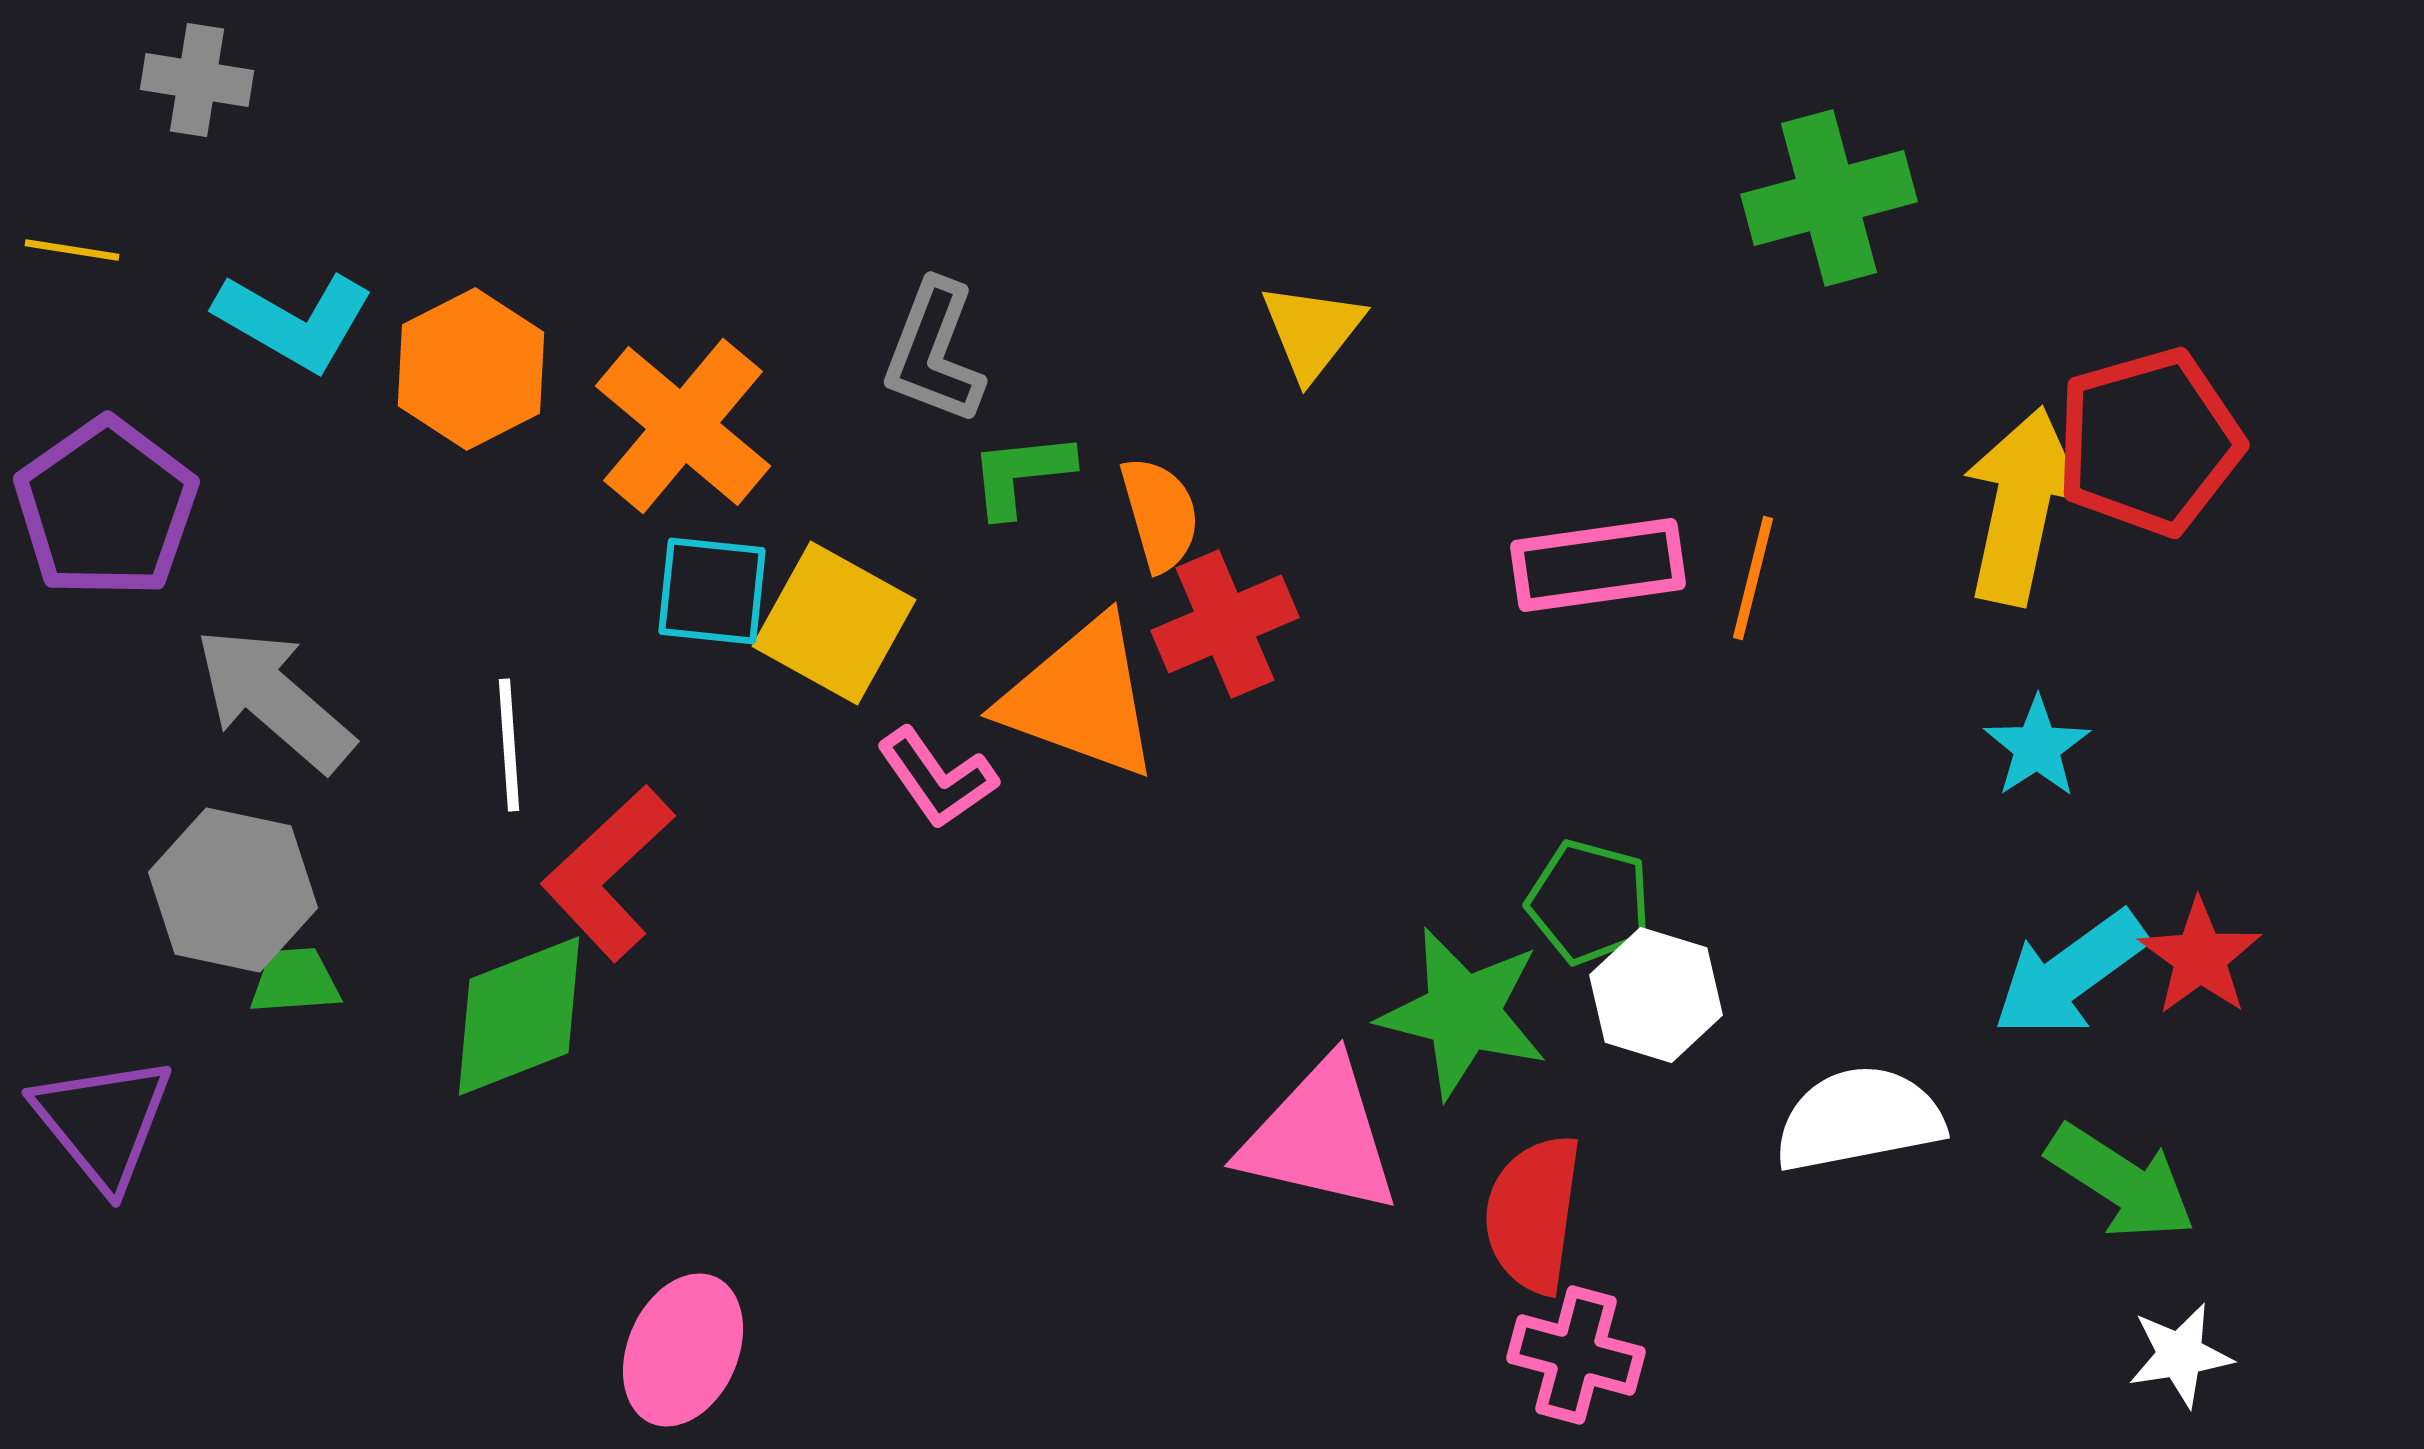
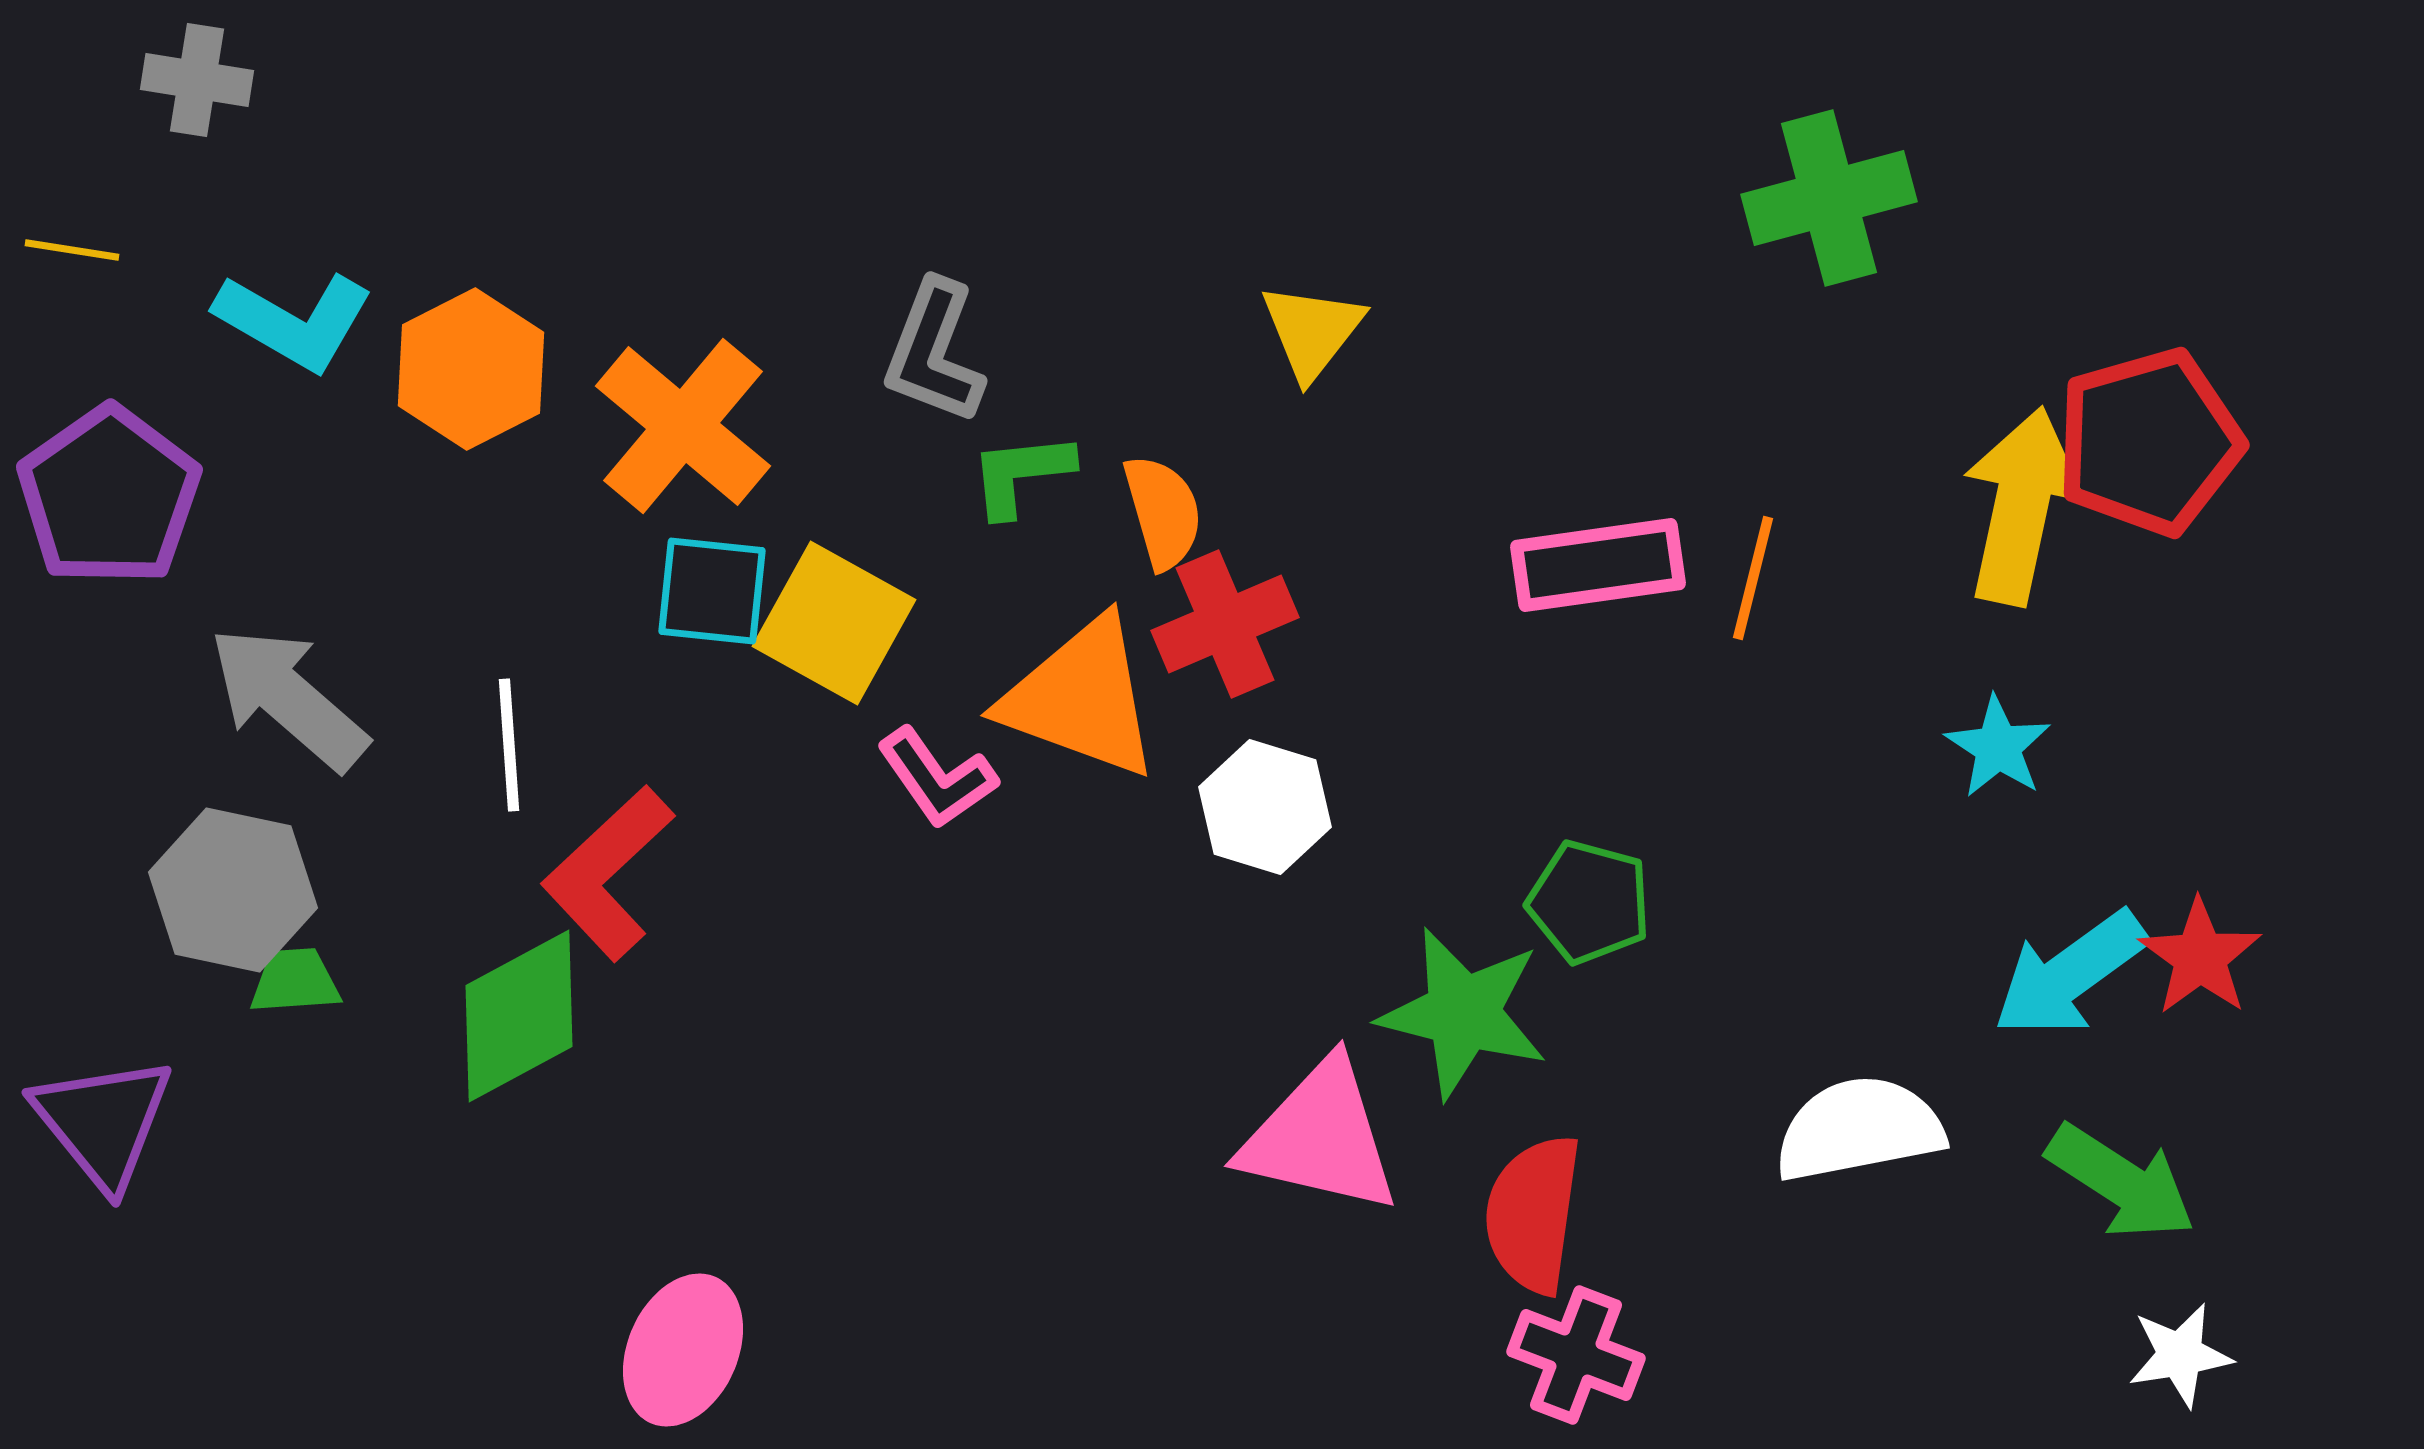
purple pentagon: moved 3 px right, 12 px up
orange semicircle: moved 3 px right, 2 px up
gray arrow: moved 14 px right, 1 px up
cyan star: moved 39 px left; rotated 6 degrees counterclockwise
white hexagon: moved 391 px left, 188 px up
green diamond: rotated 7 degrees counterclockwise
white semicircle: moved 10 px down
pink cross: rotated 6 degrees clockwise
